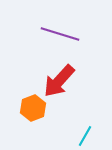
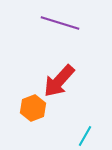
purple line: moved 11 px up
